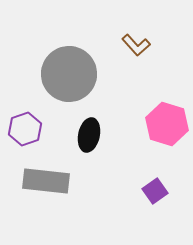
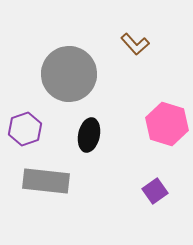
brown L-shape: moved 1 px left, 1 px up
